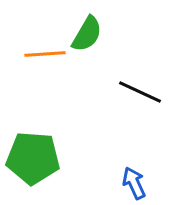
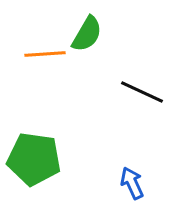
black line: moved 2 px right
green pentagon: moved 1 px right, 1 px down; rotated 4 degrees clockwise
blue arrow: moved 2 px left
